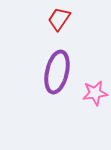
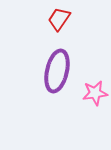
purple ellipse: moved 1 px up
